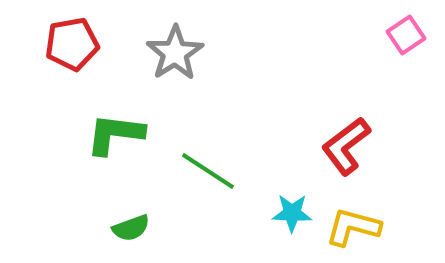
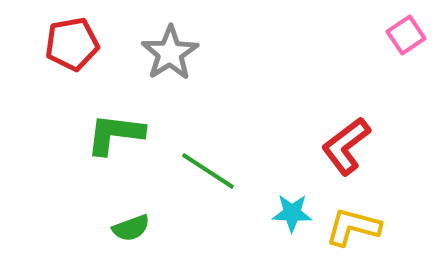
gray star: moved 5 px left
